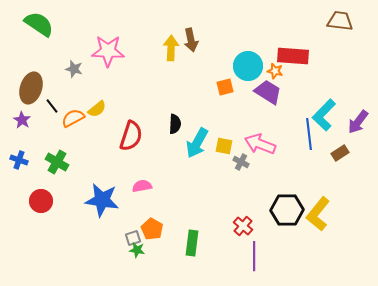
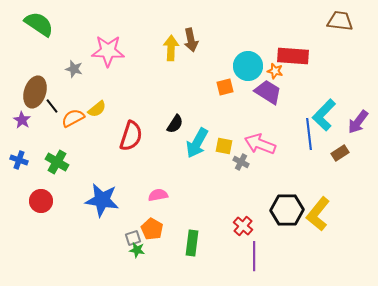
brown ellipse: moved 4 px right, 4 px down
black semicircle: rotated 30 degrees clockwise
pink semicircle: moved 16 px right, 9 px down
